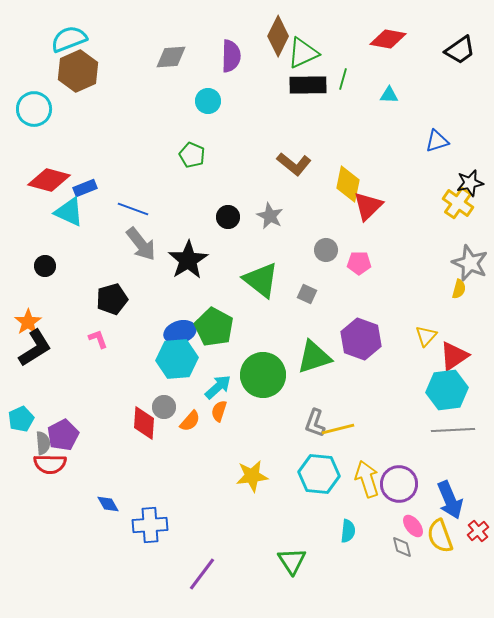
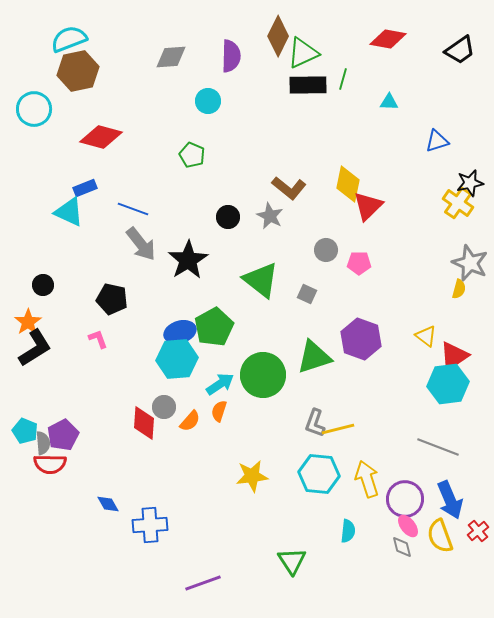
brown hexagon at (78, 71): rotated 12 degrees clockwise
cyan triangle at (389, 95): moved 7 px down
brown L-shape at (294, 164): moved 5 px left, 24 px down
red diamond at (49, 180): moved 52 px right, 43 px up
black circle at (45, 266): moved 2 px left, 19 px down
black pentagon at (112, 299): rotated 28 degrees clockwise
green pentagon at (214, 327): rotated 15 degrees clockwise
yellow triangle at (426, 336): rotated 35 degrees counterclockwise
cyan arrow at (218, 387): moved 2 px right, 3 px up; rotated 8 degrees clockwise
cyan hexagon at (447, 390): moved 1 px right, 6 px up
cyan pentagon at (21, 419): moved 4 px right, 12 px down; rotated 25 degrees counterclockwise
gray line at (453, 430): moved 15 px left, 17 px down; rotated 24 degrees clockwise
purple circle at (399, 484): moved 6 px right, 15 px down
pink ellipse at (413, 526): moved 5 px left
purple line at (202, 574): moved 1 px right, 9 px down; rotated 33 degrees clockwise
